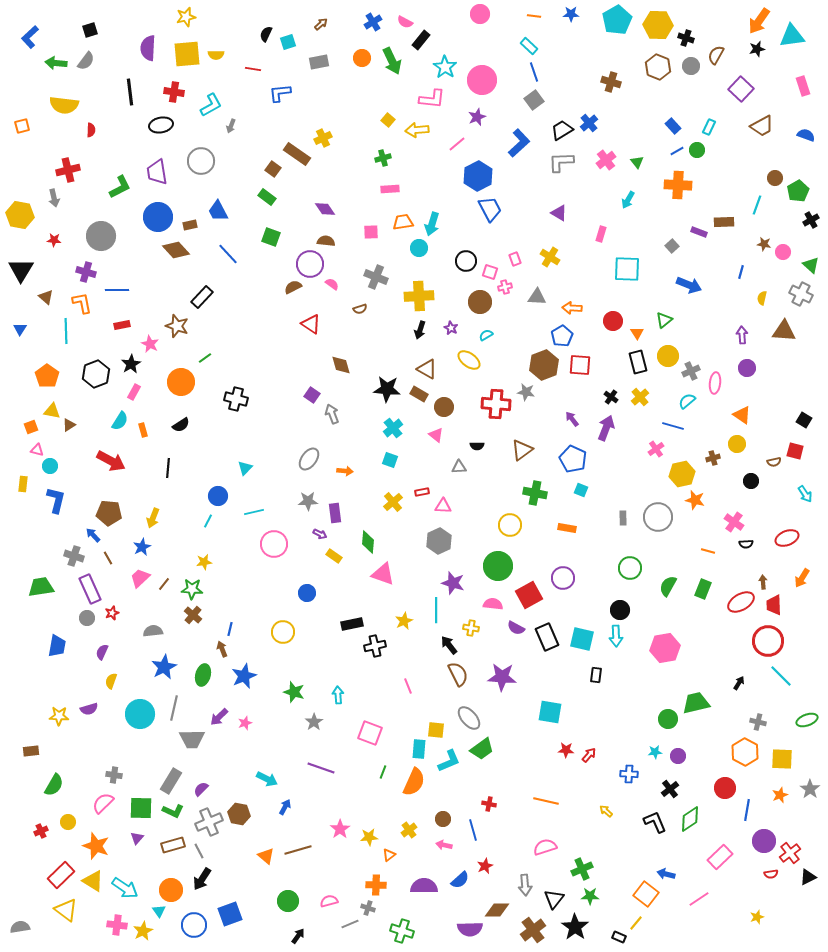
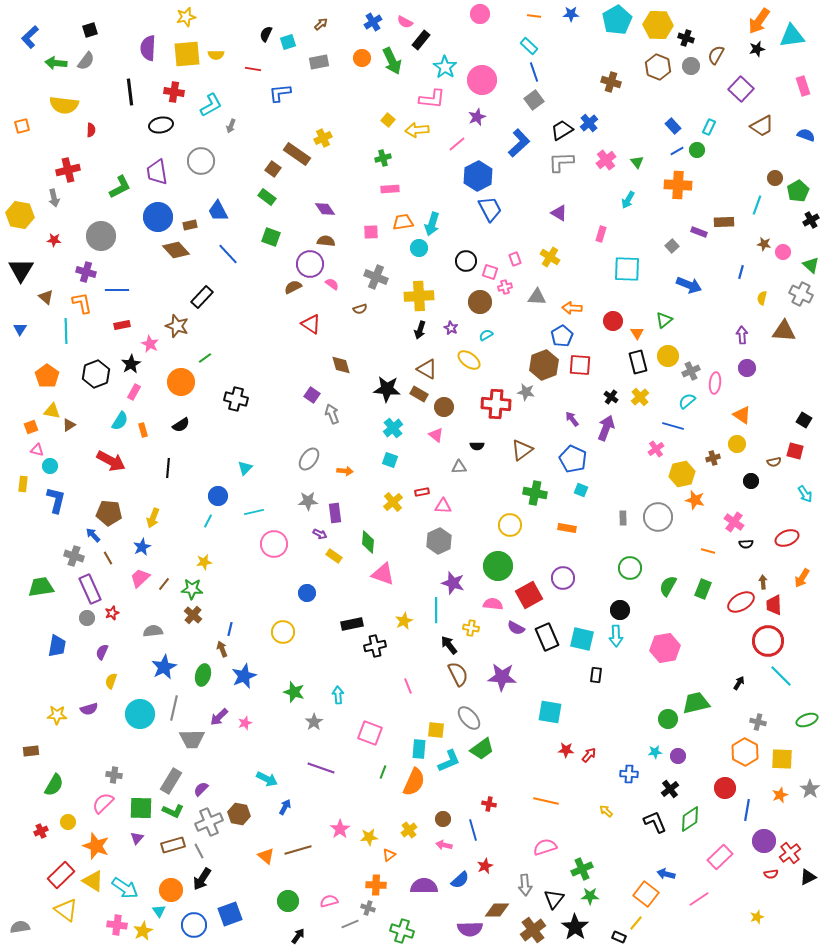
yellow star at (59, 716): moved 2 px left, 1 px up
